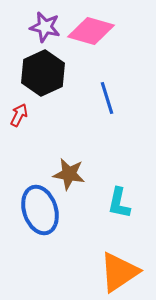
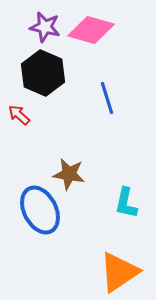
pink diamond: moved 1 px up
black hexagon: rotated 12 degrees counterclockwise
red arrow: rotated 75 degrees counterclockwise
cyan L-shape: moved 7 px right
blue ellipse: rotated 9 degrees counterclockwise
